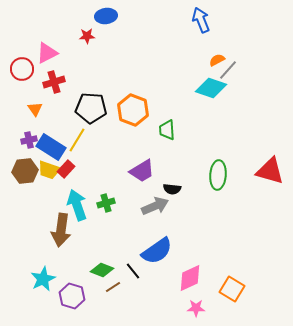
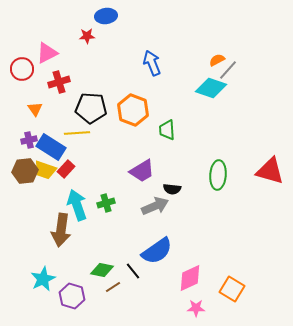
blue arrow: moved 49 px left, 43 px down
red cross: moved 5 px right
yellow line: moved 7 px up; rotated 55 degrees clockwise
yellow trapezoid: moved 4 px left
green diamond: rotated 10 degrees counterclockwise
